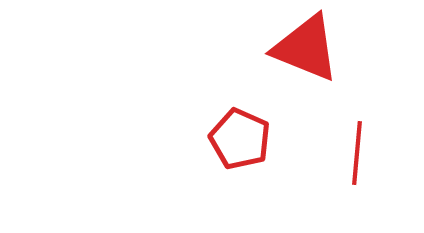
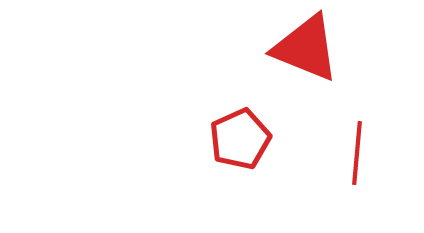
red pentagon: rotated 24 degrees clockwise
